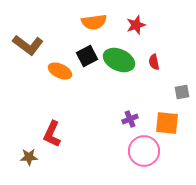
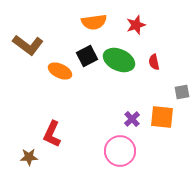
purple cross: moved 2 px right; rotated 21 degrees counterclockwise
orange square: moved 5 px left, 6 px up
pink circle: moved 24 px left
